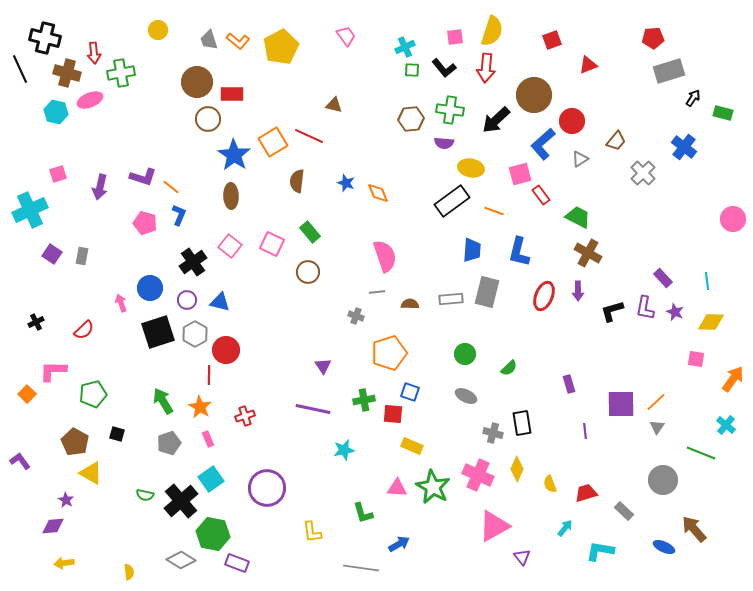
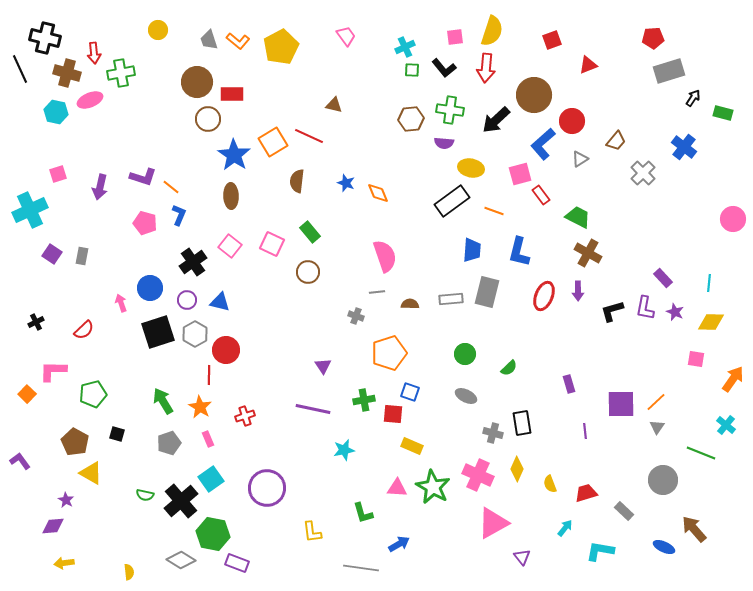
cyan line at (707, 281): moved 2 px right, 2 px down; rotated 12 degrees clockwise
pink triangle at (494, 526): moved 1 px left, 3 px up
